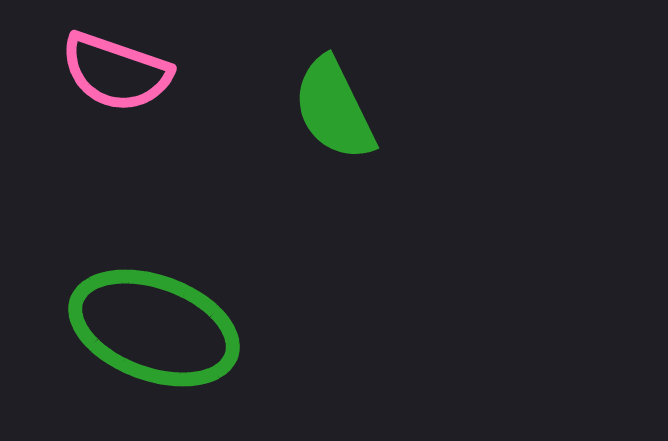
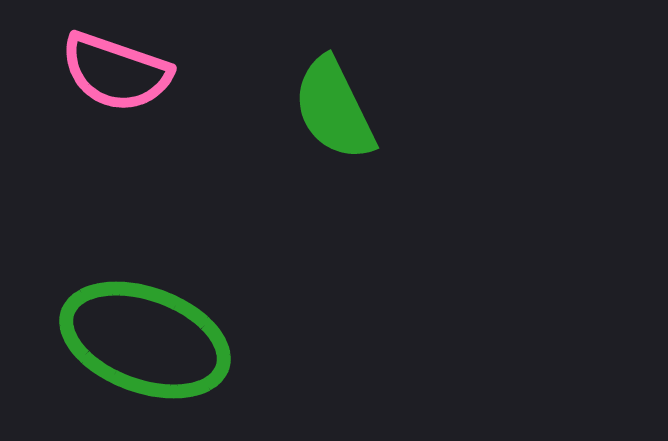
green ellipse: moved 9 px left, 12 px down
